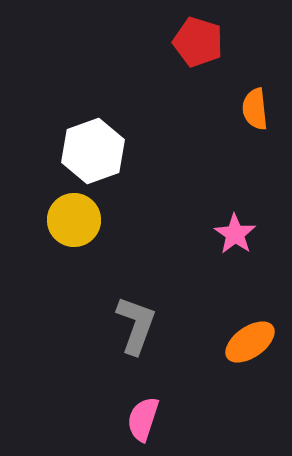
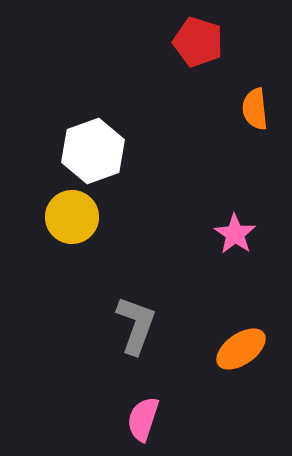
yellow circle: moved 2 px left, 3 px up
orange ellipse: moved 9 px left, 7 px down
